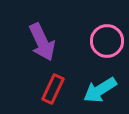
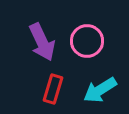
pink circle: moved 20 px left
red rectangle: rotated 8 degrees counterclockwise
